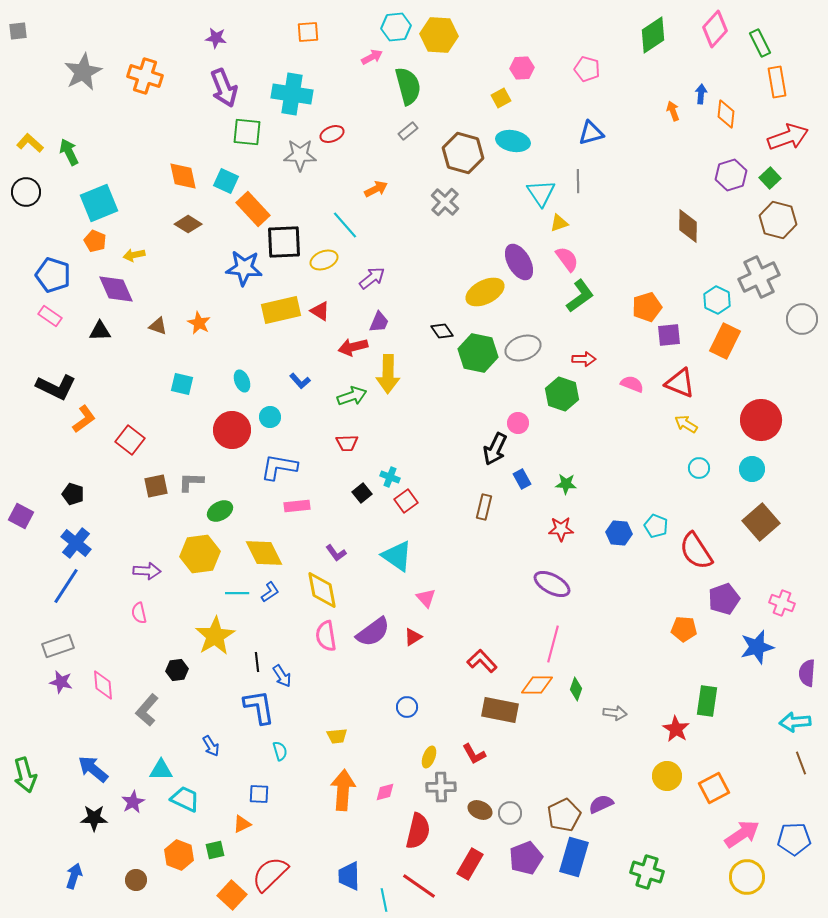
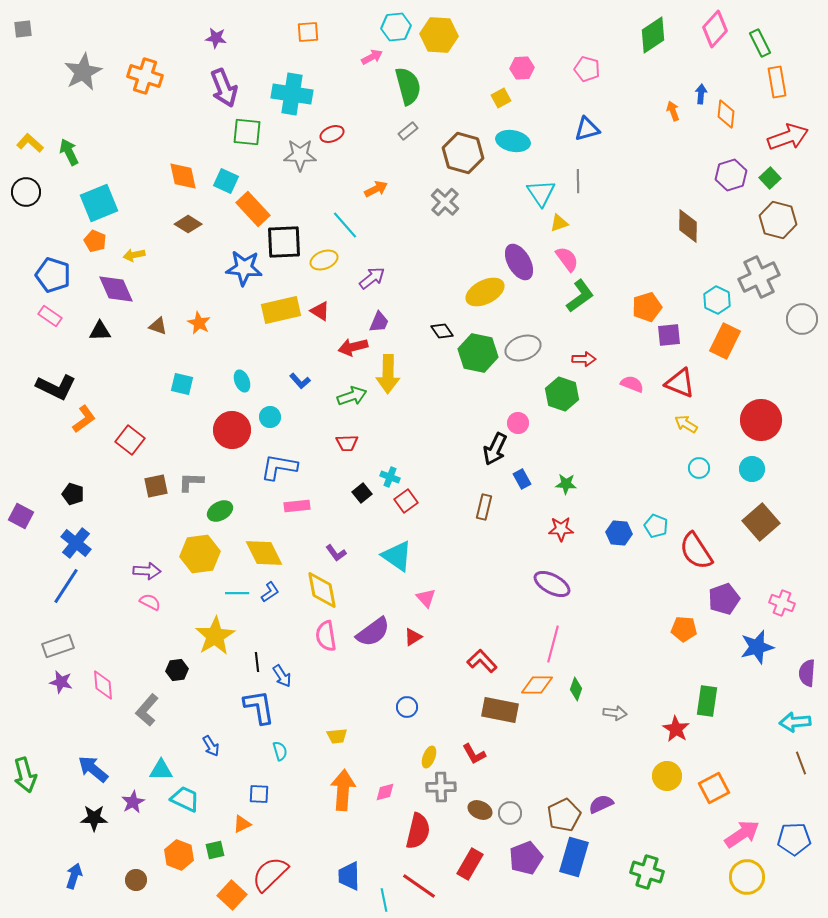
gray square at (18, 31): moved 5 px right, 2 px up
blue triangle at (591, 133): moved 4 px left, 4 px up
pink semicircle at (139, 613): moved 11 px right, 11 px up; rotated 130 degrees clockwise
